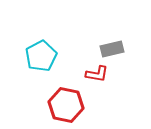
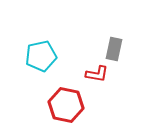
gray rectangle: moved 2 px right; rotated 65 degrees counterclockwise
cyan pentagon: rotated 16 degrees clockwise
